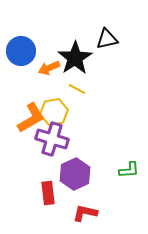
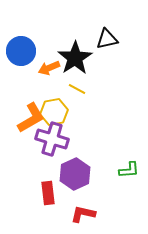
red L-shape: moved 2 px left, 1 px down
